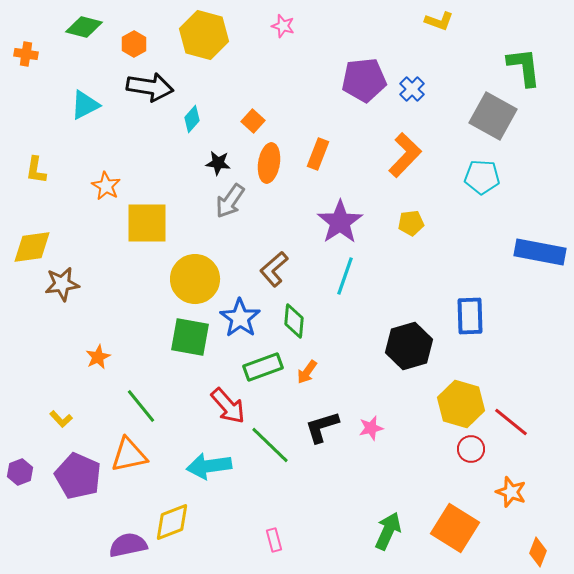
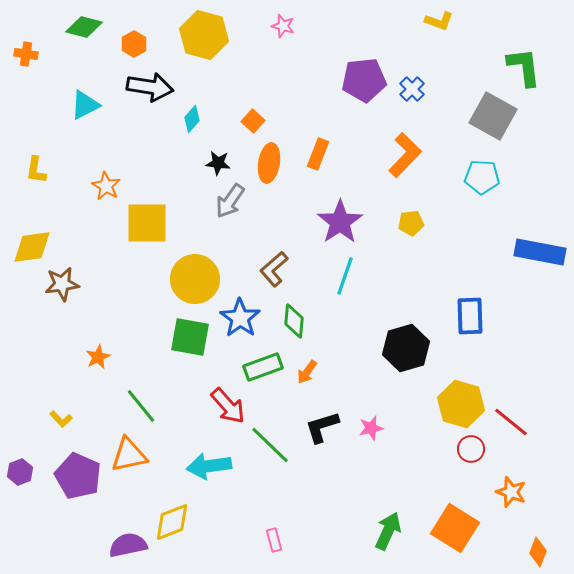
black hexagon at (409, 346): moved 3 px left, 2 px down
